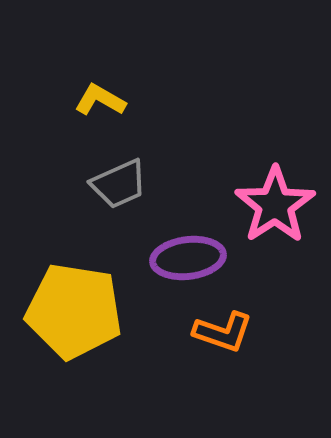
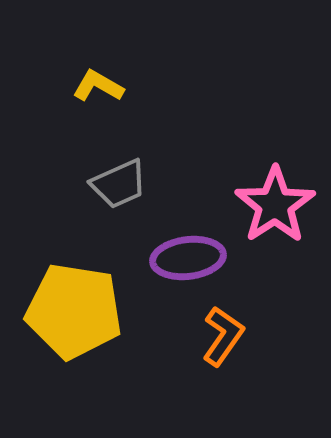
yellow L-shape: moved 2 px left, 14 px up
orange L-shape: moved 4 px down; rotated 74 degrees counterclockwise
